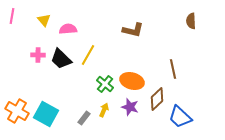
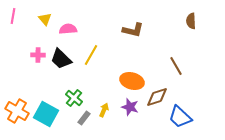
pink line: moved 1 px right
yellow triangle: moved 1 px right, 1 px up
yellow line: moved 3 px right
brown line: moved 3 px right, 3 px up; rotated 18 degrees counterclockwise
green cross: moved 31 px left, 14 px down
brown diamond: moved 2 px up; rotated 25 degrees clockwise
